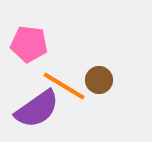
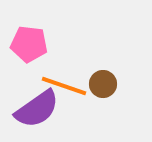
brown circle: moved 4 px right, 4 px down
orange line: rotated 12 degrees counterclockwise
